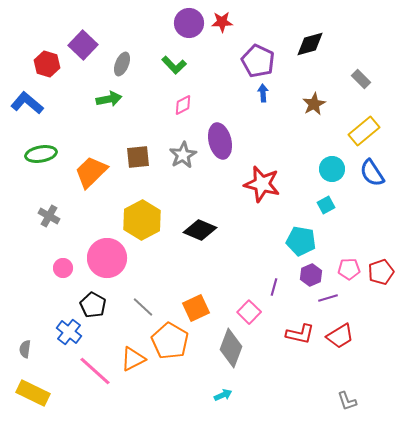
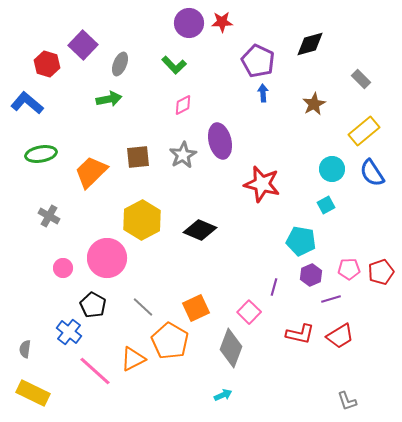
gray ellipse at (122, 64): moved 2 px left
purple line at (328, 298): moved 3 px right, 1 px down
